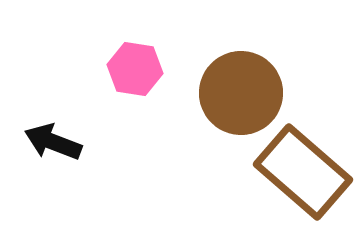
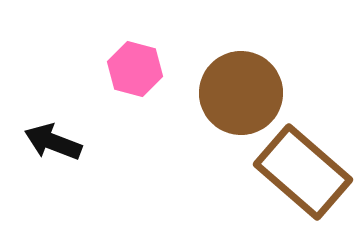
pink hexagon: rotated 6 degrees clockwise
